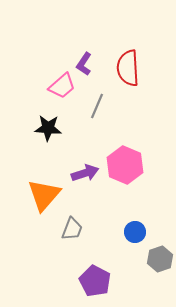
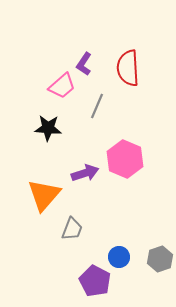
pink hexagon: moved 6 px up
blue circle: moved 16 px left, 25 px down
